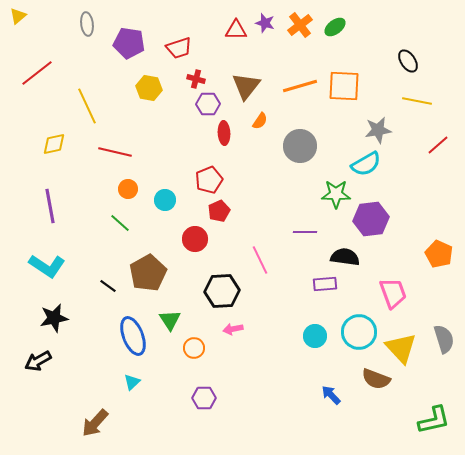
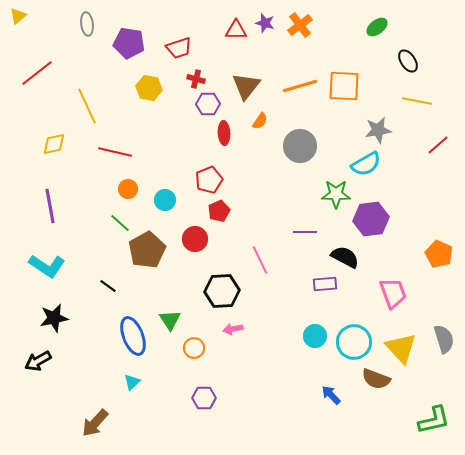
green ellipse at (335, 27): moved 42 px right
black semicircle at (345, 257): rotated 20 degrees clockwise
brown pentagon at (148, 273): moved 1 px left, 23 px up
cyan circle at (359, 332): moved 5 px left, 10 px down
